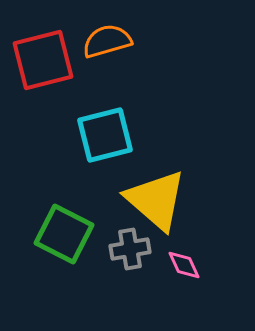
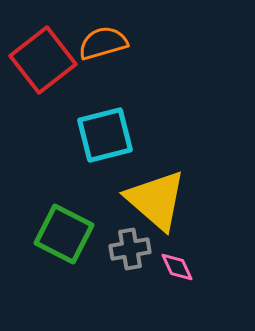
orange semicircle: moved 4 px left, 2 px down
red square: rotated 24 degrees counterclockwise
pink diamond: moved 7 px left, 2 px down
